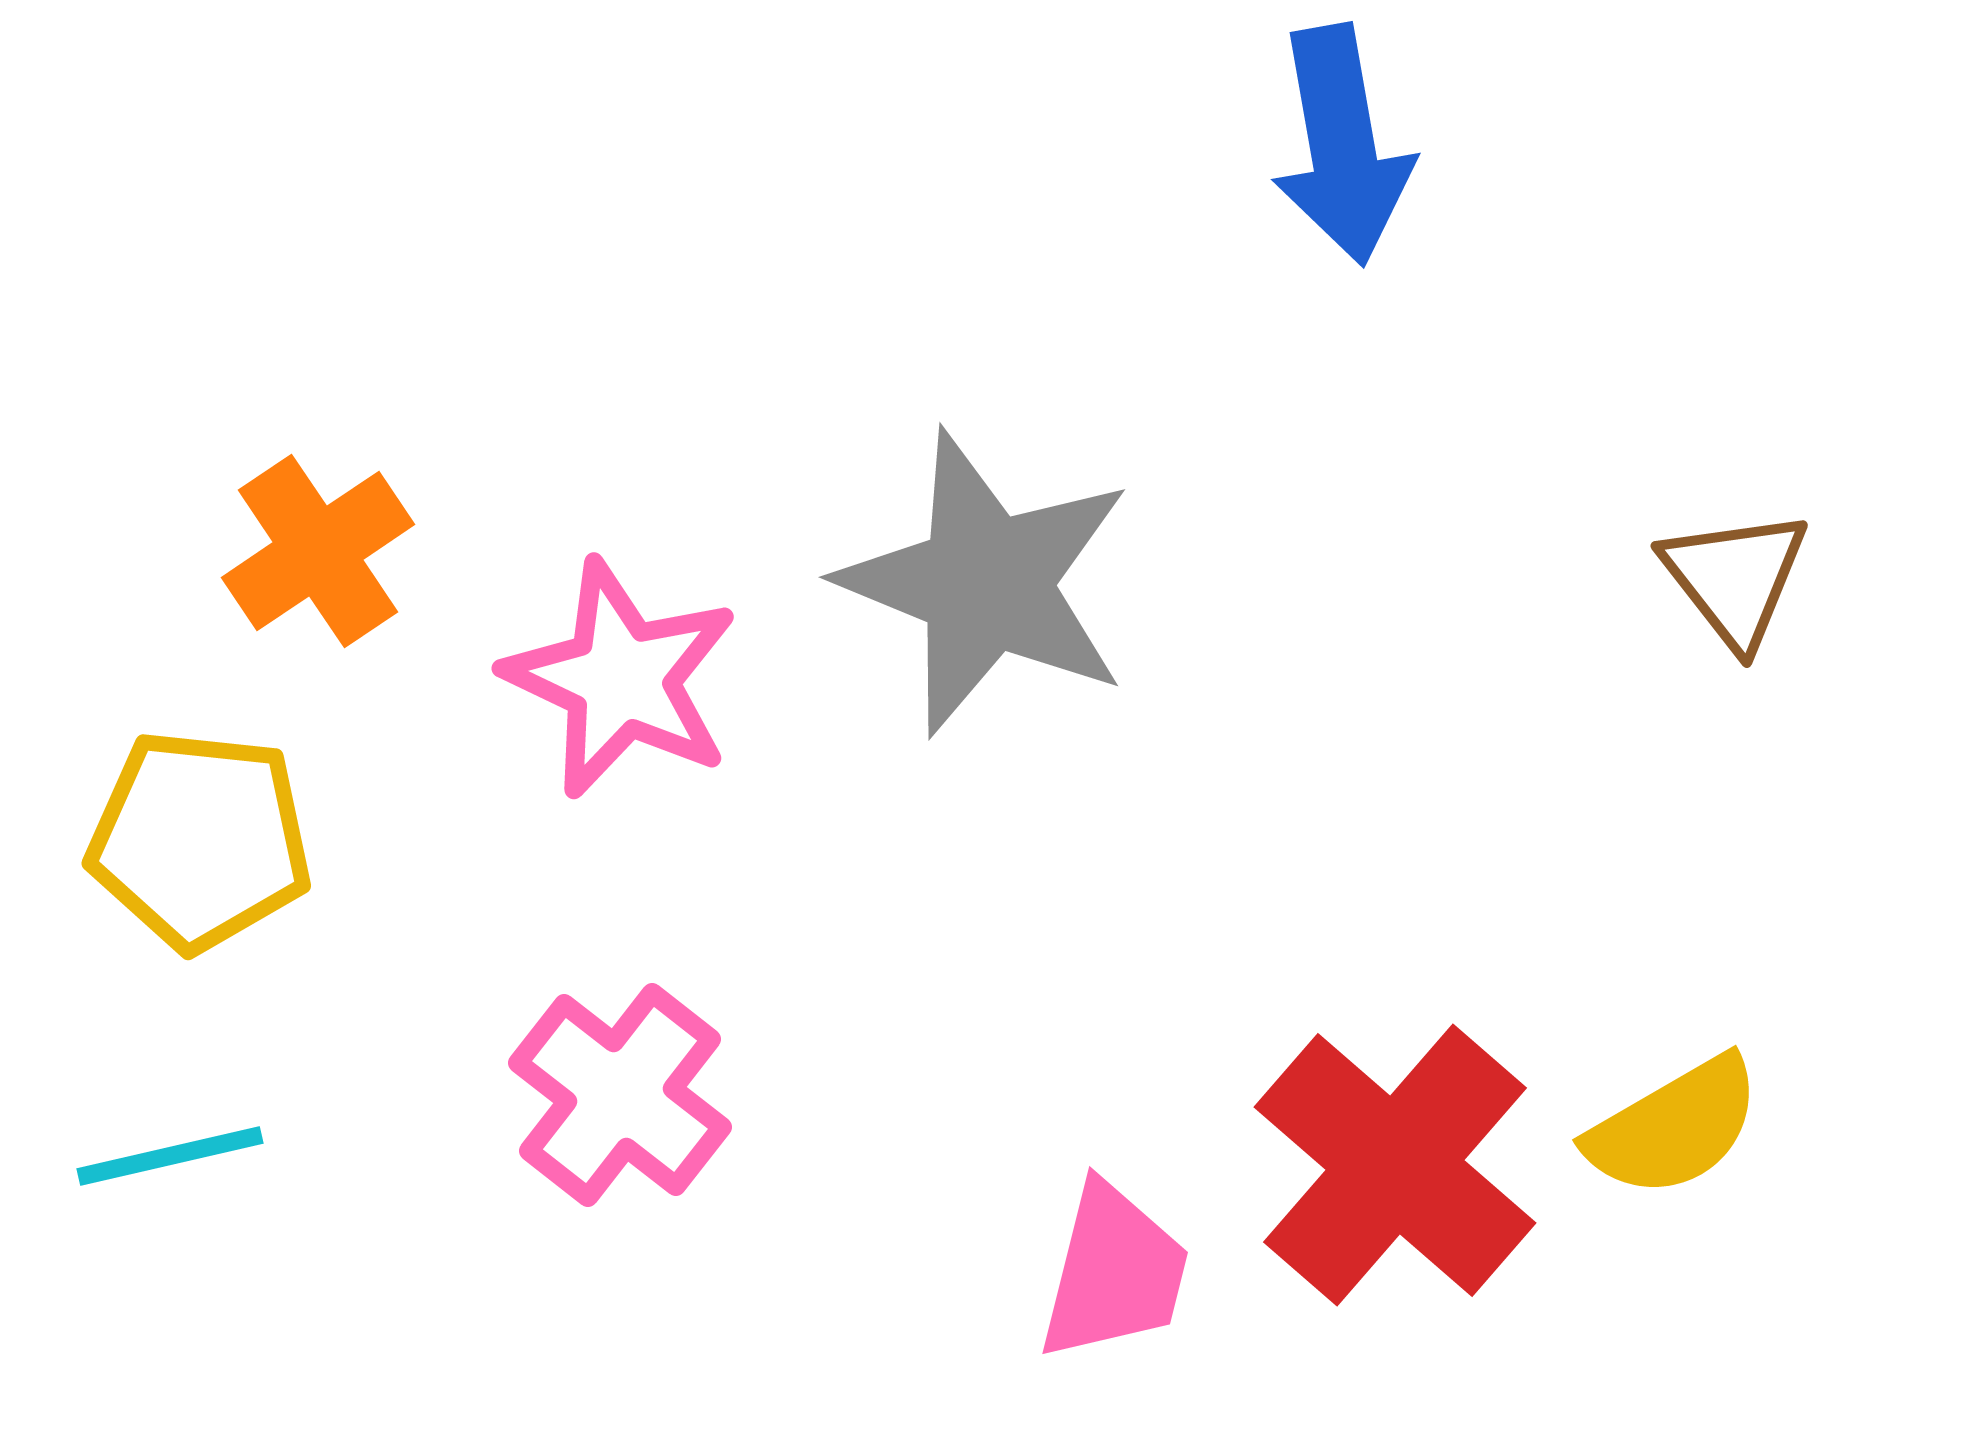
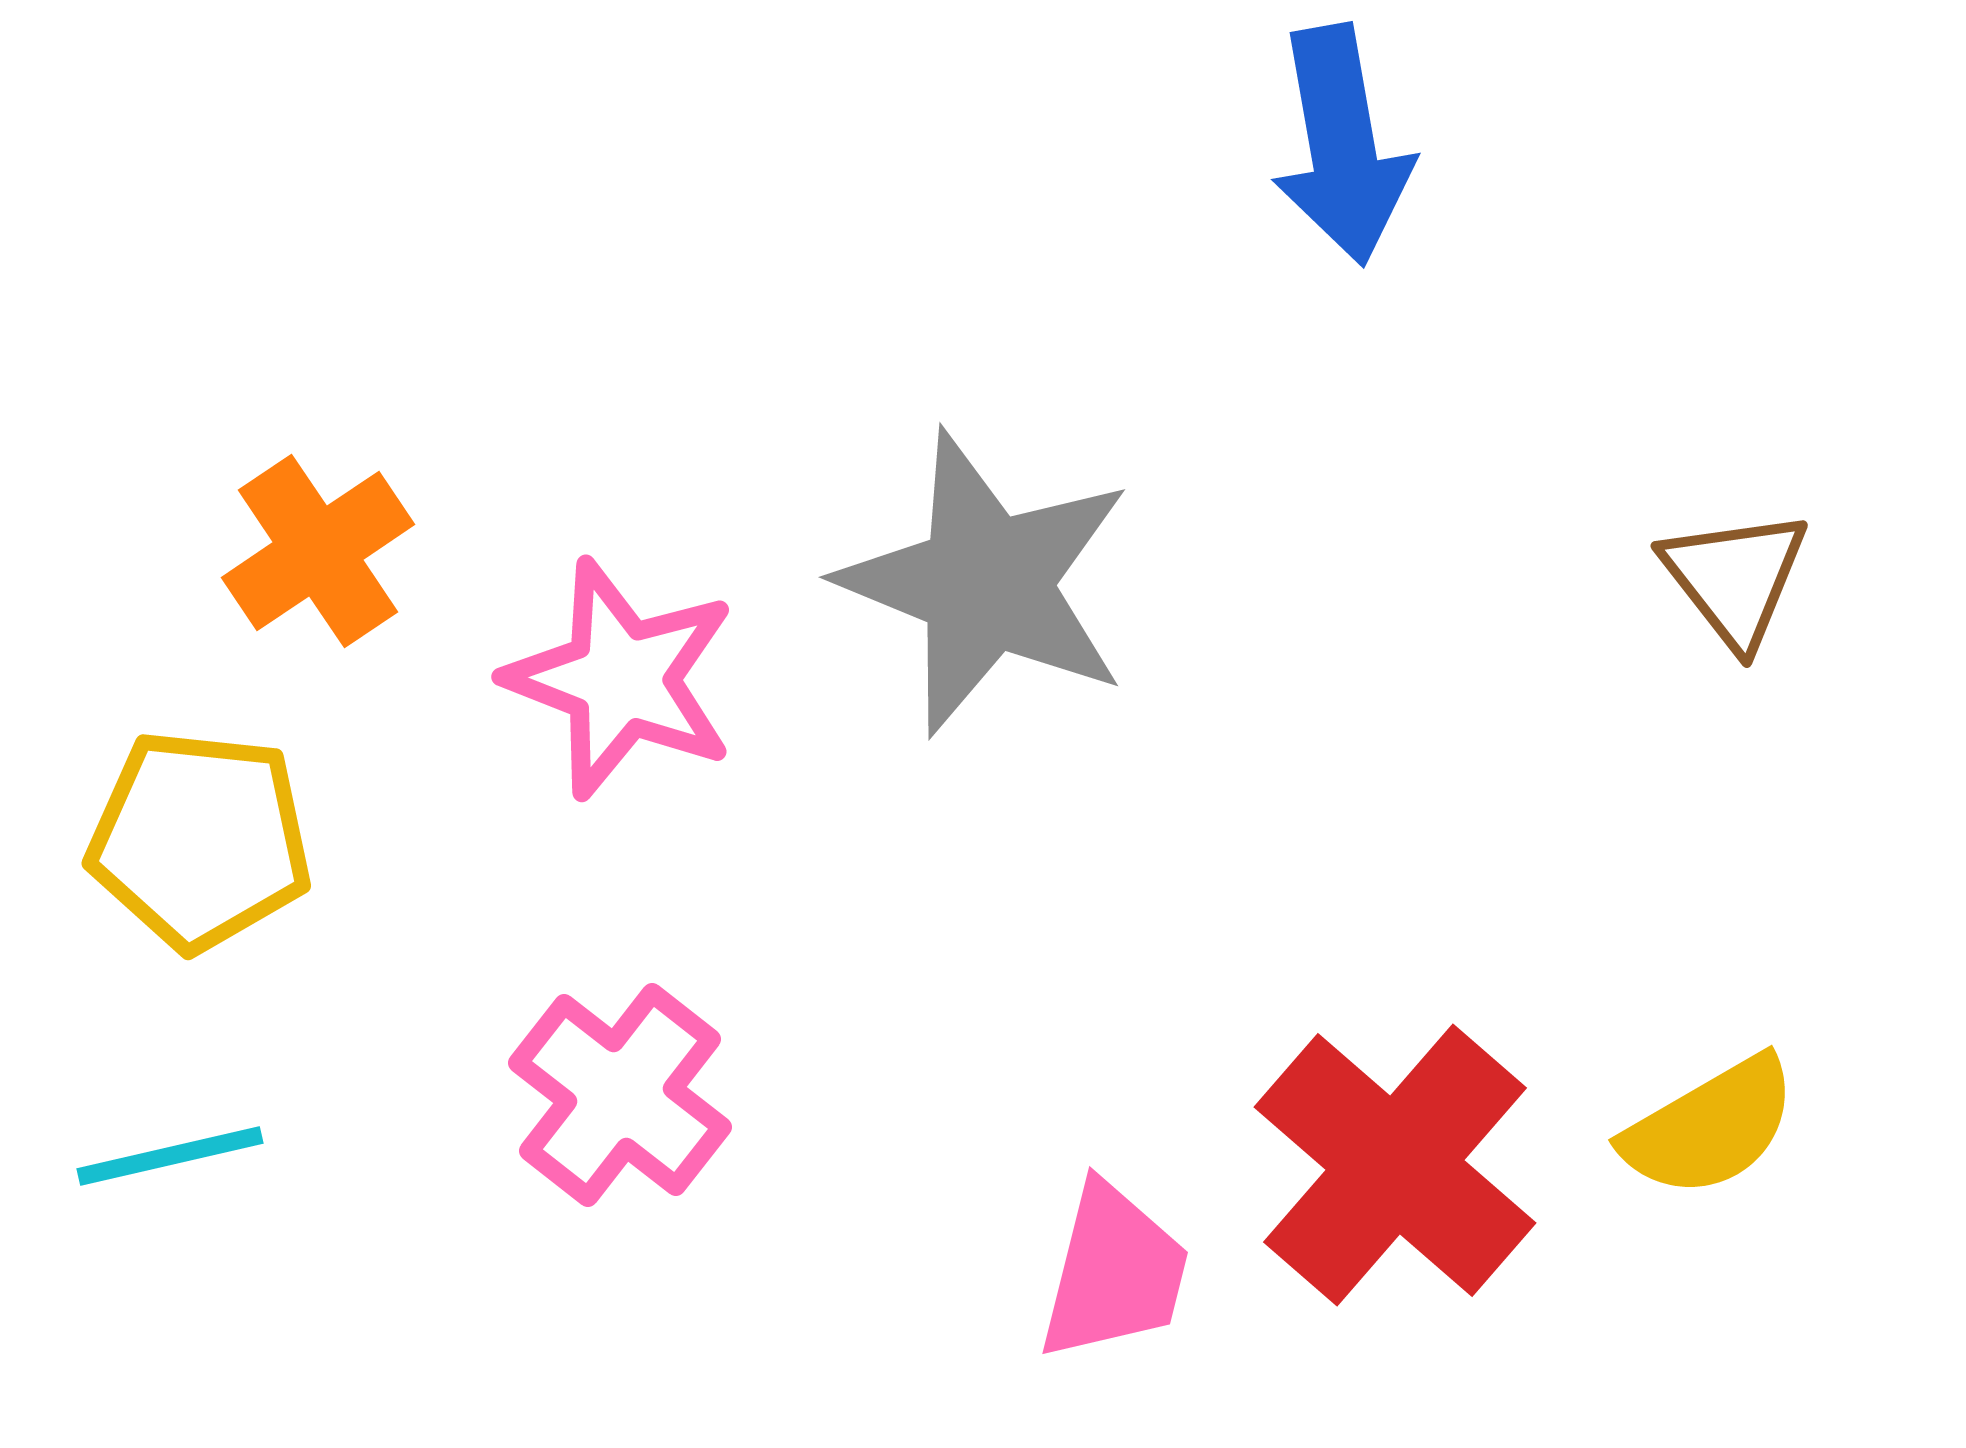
pink star: rotated 4 degrees counterclockwise
yellow semicircle: moved 36 px right
